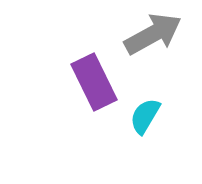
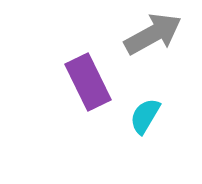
purple rectangle: moved 6 px left
